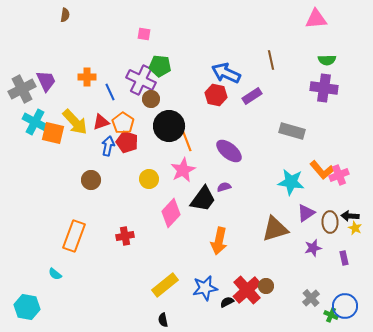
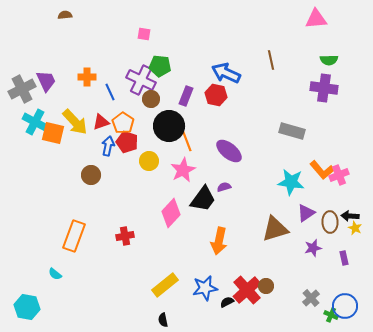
brown semicircle at (65, 15): rotated 104 degrees counterclockwise
green semicircle at (327, 60): moved 2 px right
purple rectangle at (252, 96): moved 66 px left; rotated 36 degrees counterclockwise
yellow circle at (149, 179): moved 18 px up
brown circle at (91, 180): moved 5 px up
